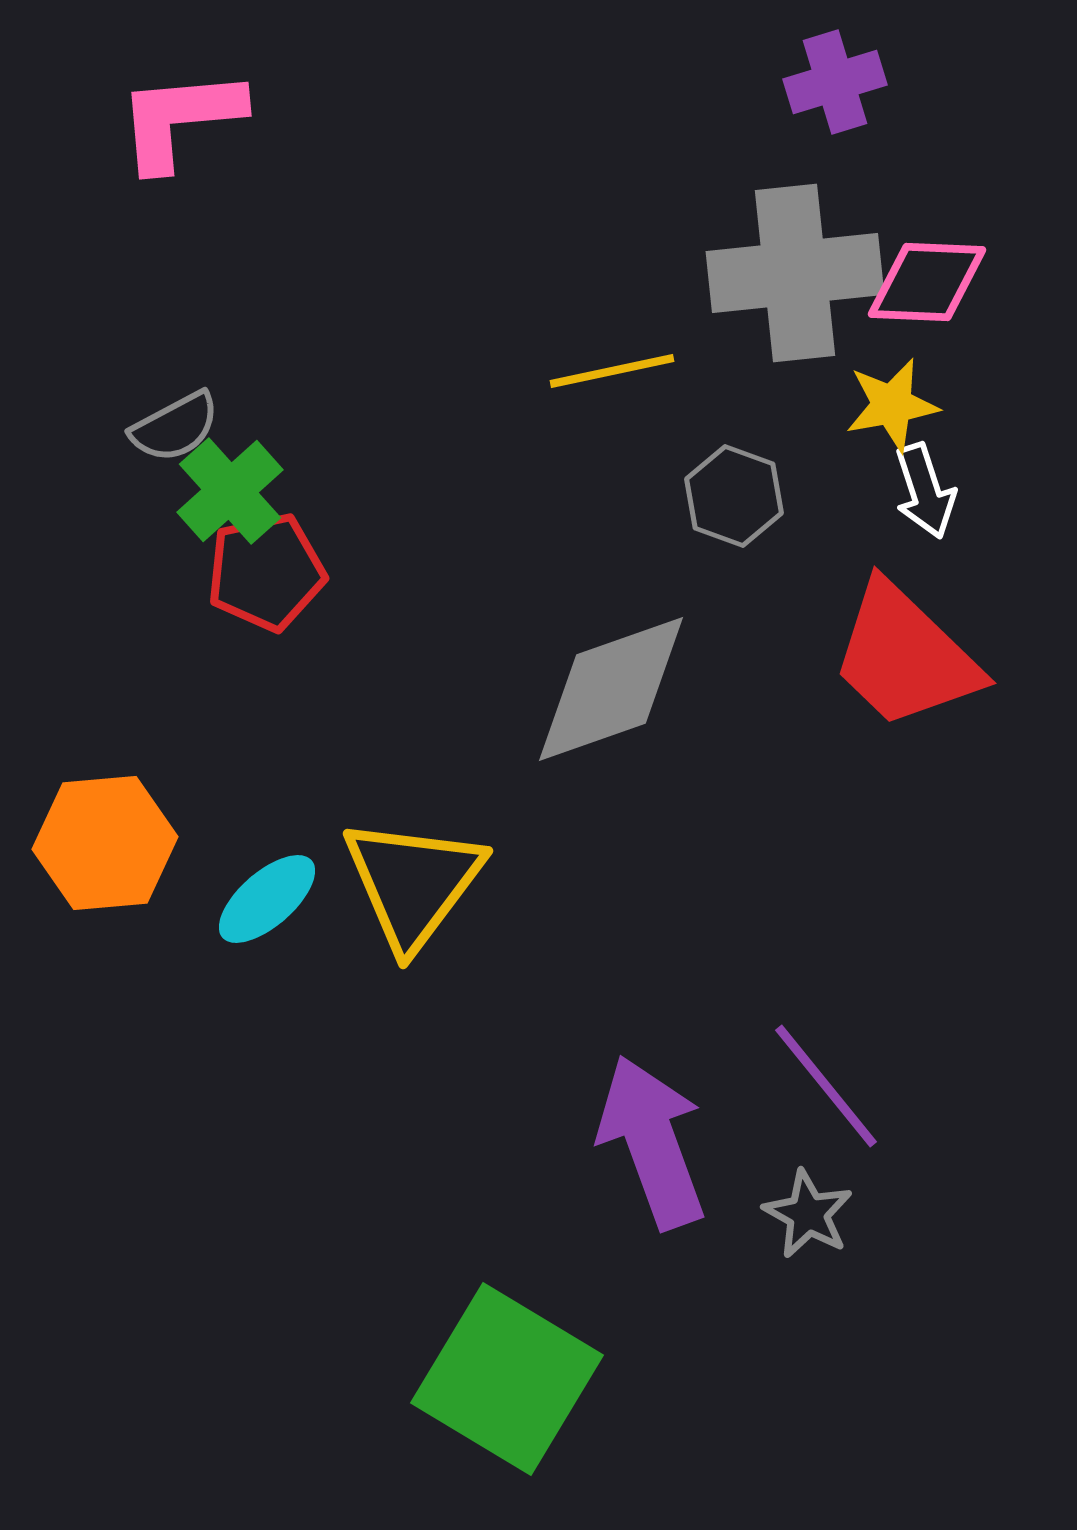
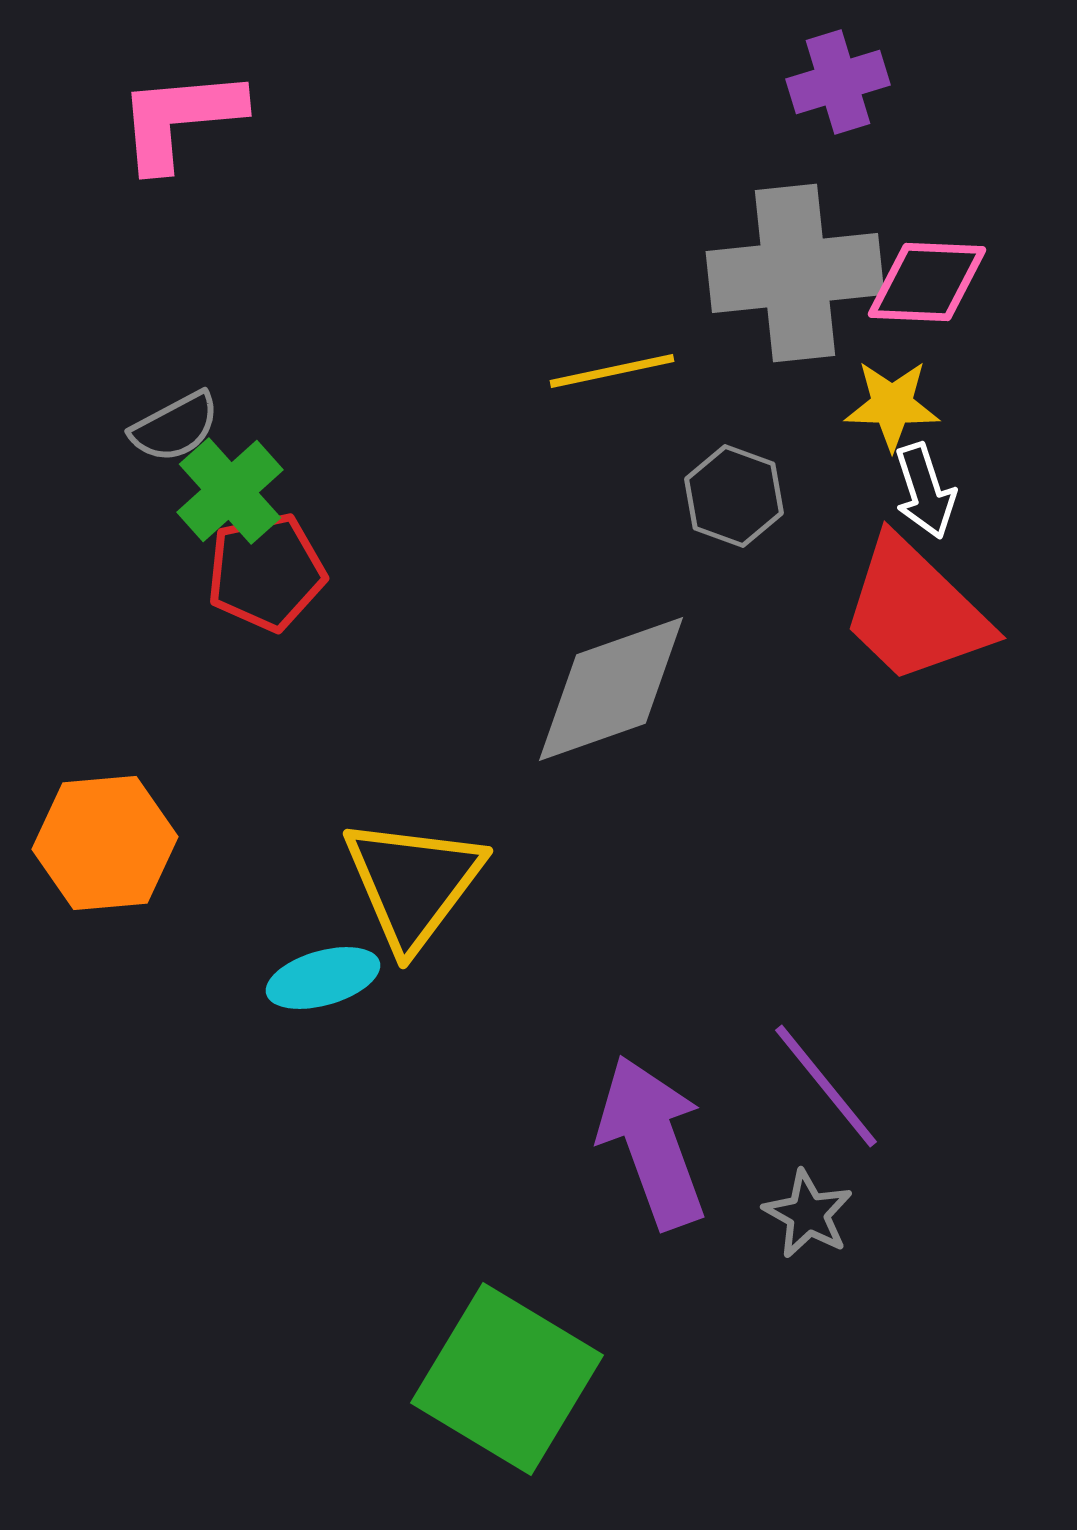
purple cross: moved 3 px right
yellow star: rotated 12 degrees clockwise
red trapezoid: moved 10 px right, 45 px up
cyan ellipse: moved 56 px right, 79 px down; rotated 25 degrees clockwise
